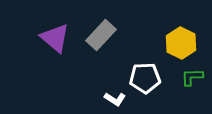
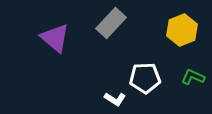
gray rectangle: moved 10 px right, 12 px up
yellow hexagon: moved 1 px right, 13 px up; rotated 12 degrees clockwise
green L-shape: moved 1 px right; rotated 25 degrees clockwise
